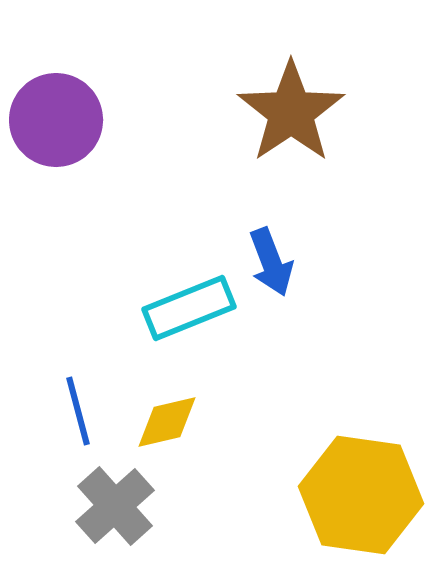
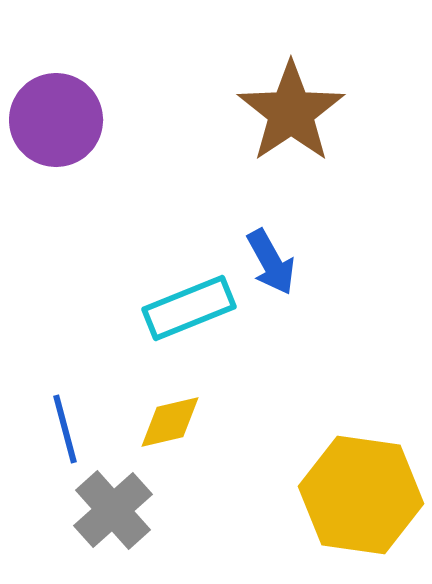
blue arrow: rotated 8 degrees counterclockwise
blue line: moved 13 px left, 18 px down
yellow diamond: moved 3 px right
gray cross: moved 2 px left, 4 px down
